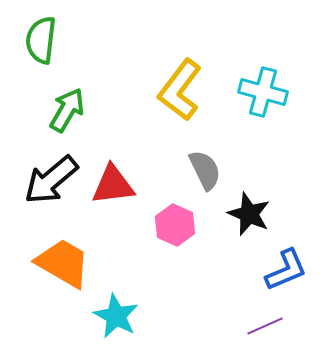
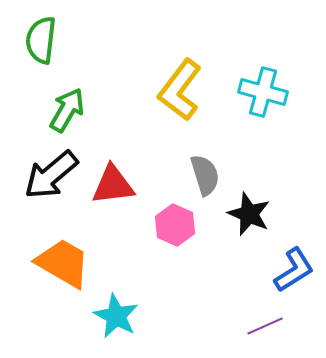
gray semicircle: moved 5 px down; rotated 9 degrees clockwise
black arrow: moved 5 px up
blue L-shape: moved 8 px right; rotated 9 degrees counterclockwise
